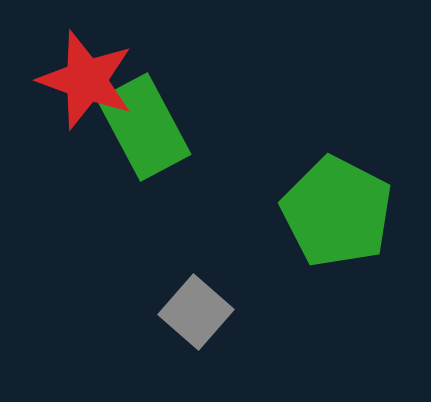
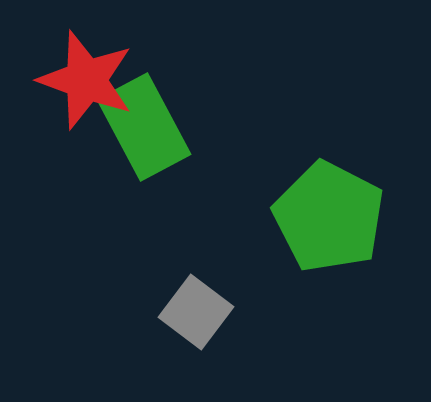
green pentagon: moved 8 px left, 5 px down
gray square: rotated 4 degrees counterclockwise
